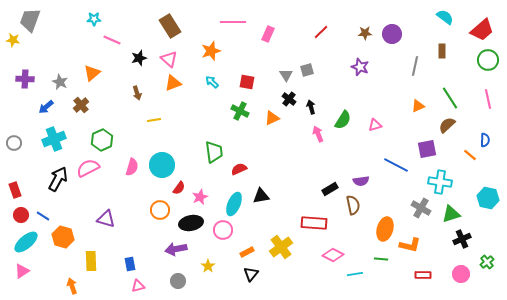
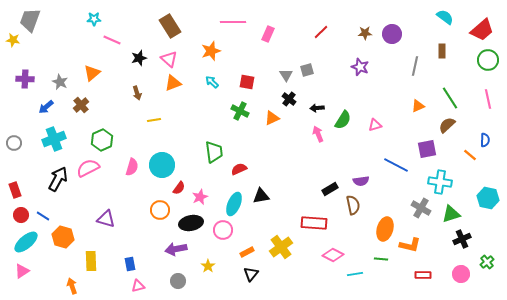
black arrow at (311, 107): moved 6 px right, 1 px down; rotated 80 degrees counterclockwise
